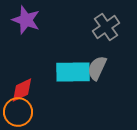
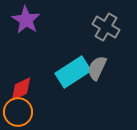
purple star: rotated 12 degrees clockwise
gray cross: rotated 24 degrees counterclockwise
cyan rectangle: rotated 32 degrees counterclockwise
red diamond: moved 1 px left, 1 px up
